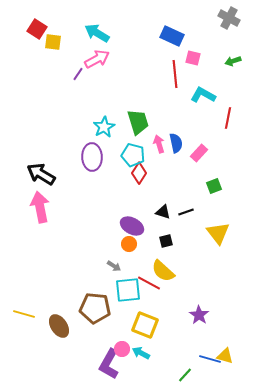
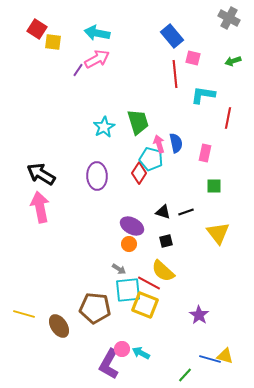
cyan arrow at (97, 33): rotated 20 degrees counterclockwise
blue rectangle at (172, 36): rotated 25 degrees clockwise
purple line at (78, 74): moved 4 px up
cyan L-shape at (203, 95): rotated 20 degrees counterclockwise
pink rectangle at (199, 153): moved 6 px right; rotated 30 degrees counterclockwise
cyan pentagon at (133, 155): moved 18 px right, 4 px down
purple ellipse at (92, 157): moved 5 px right, 19 px down
green square at (214, 186): rotated 21 degrees clockwise
gray arrow at (114, 266): moved 5 px right, 3 px down
yellow square at (145, 325): moved 20 px up
